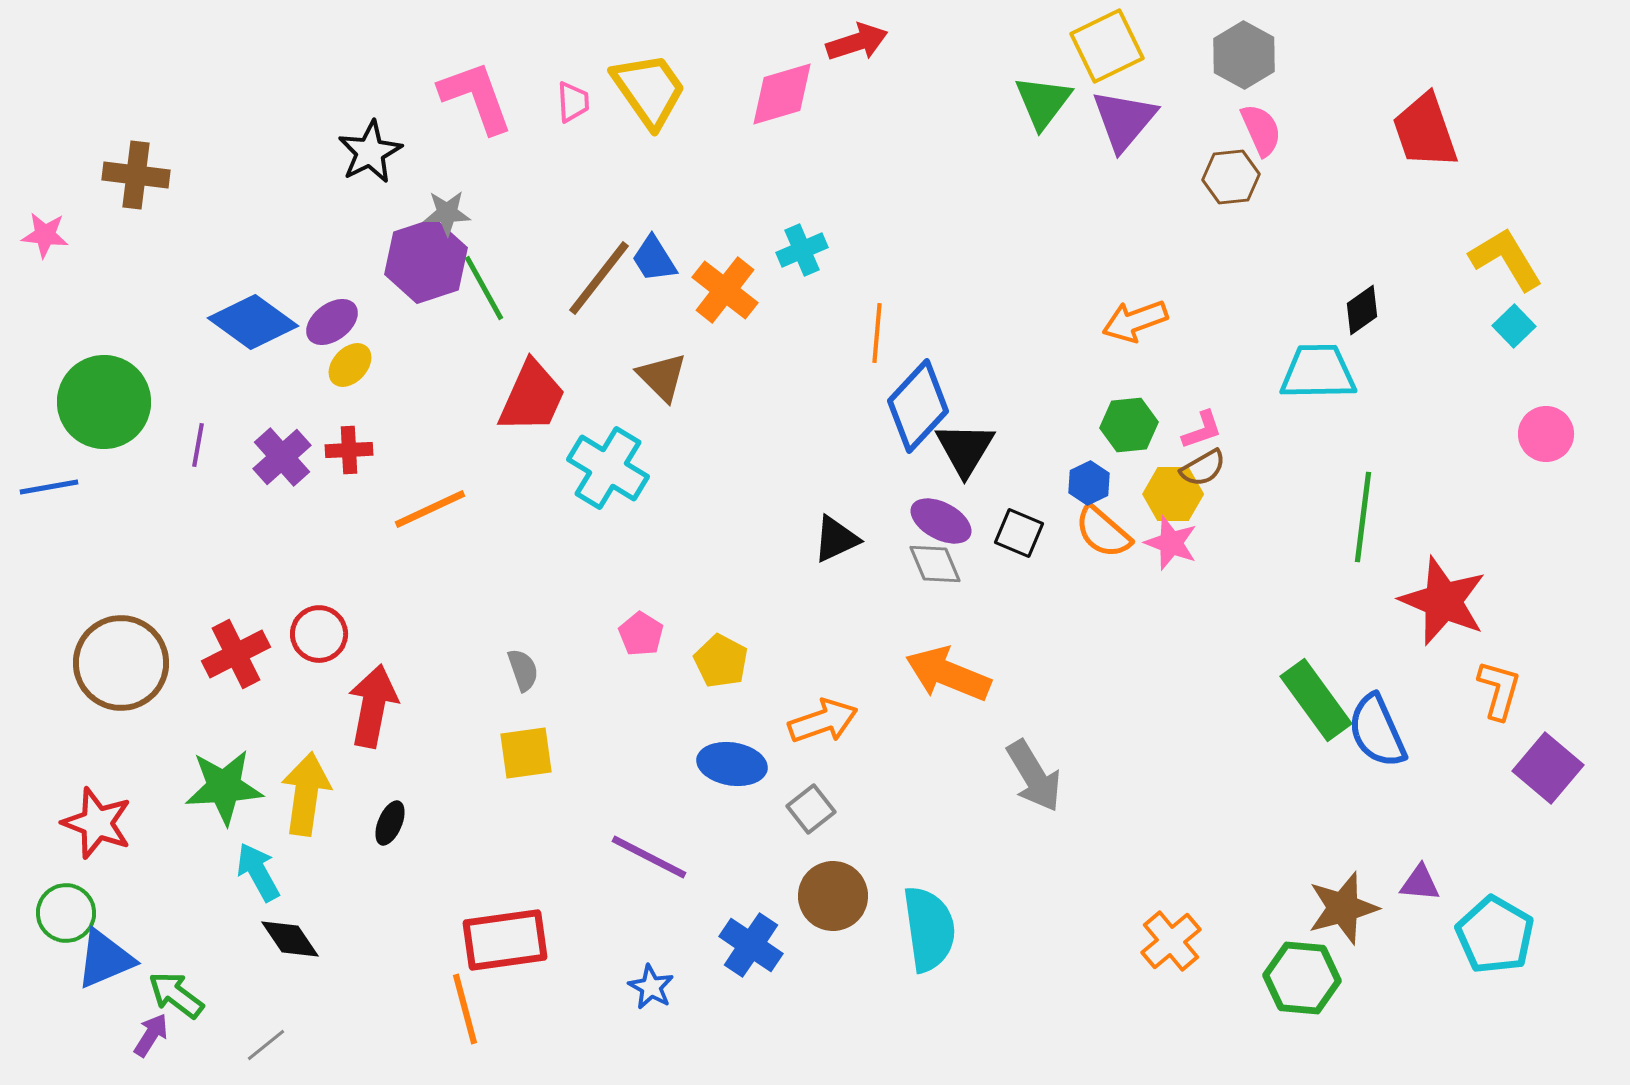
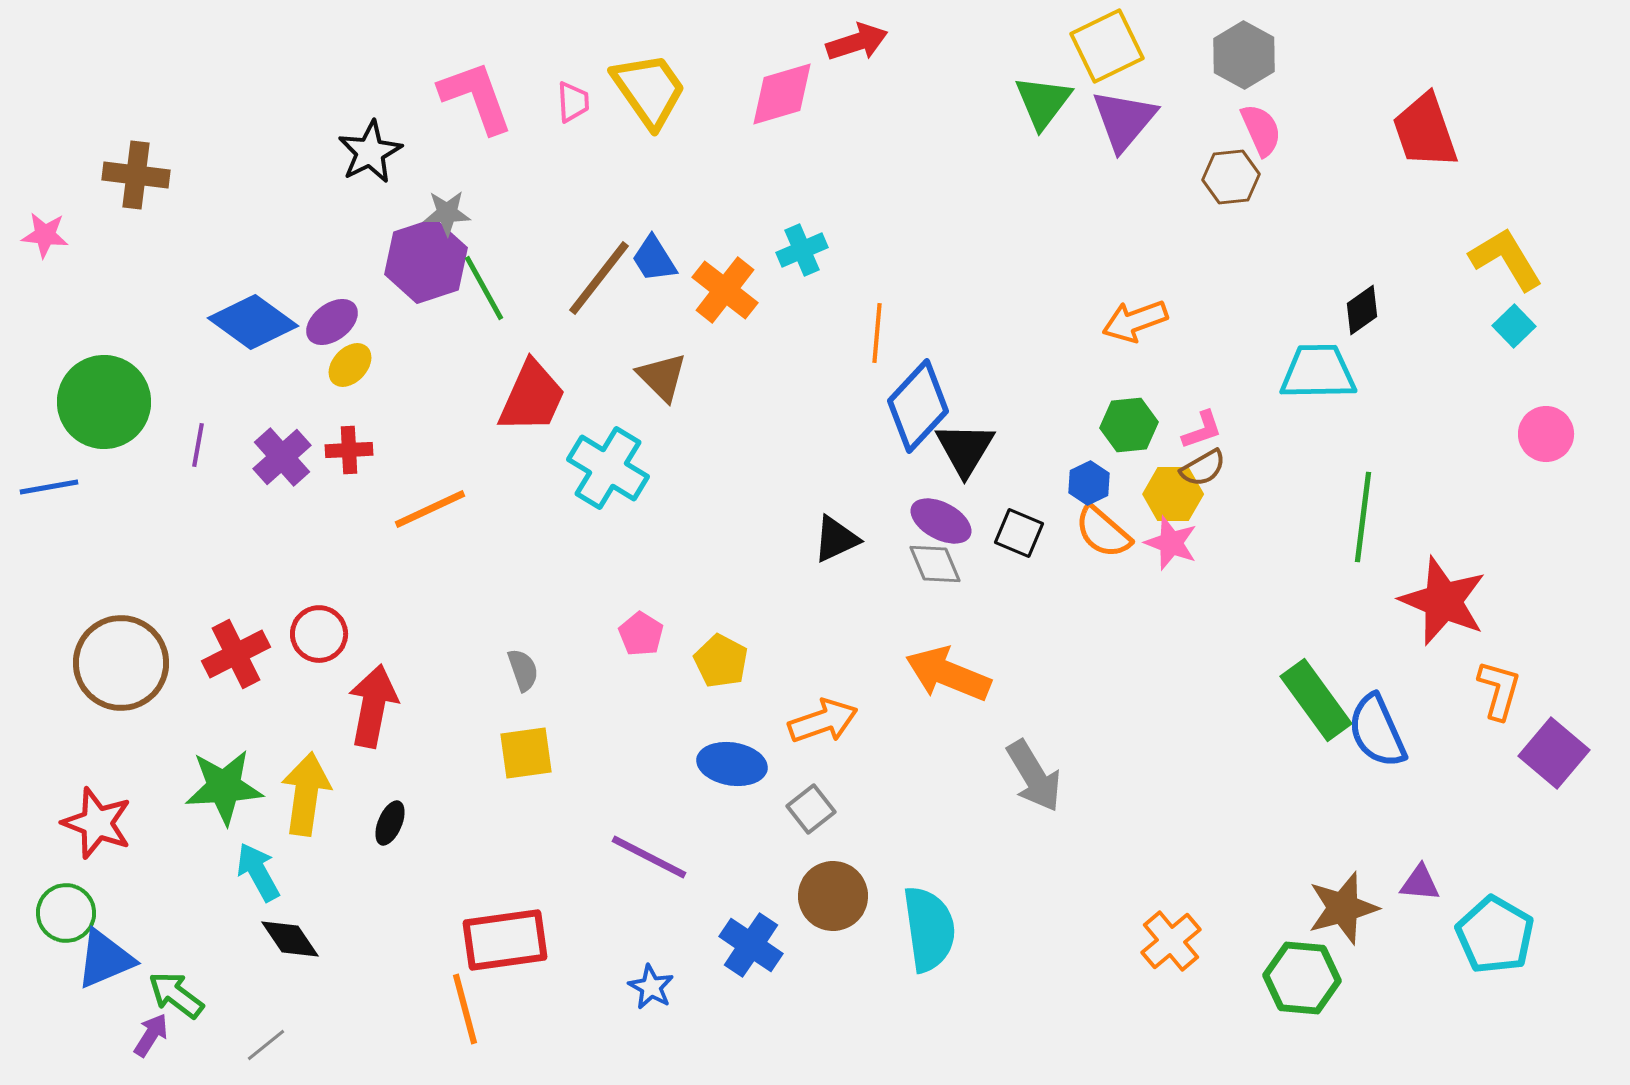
purple square at (1548, 768): moved 6 px right, 15 px up
